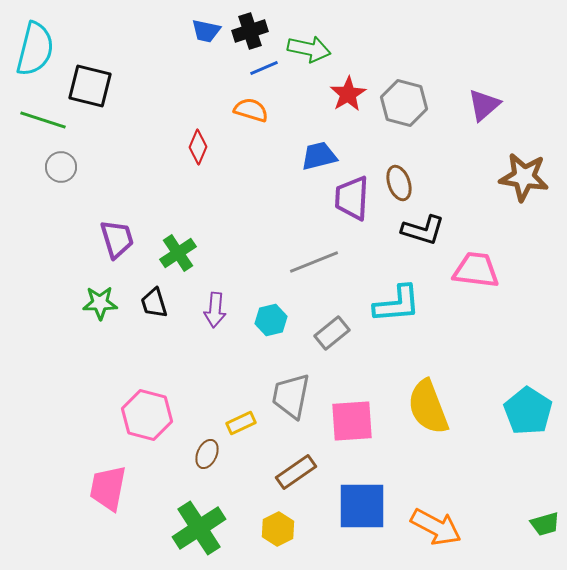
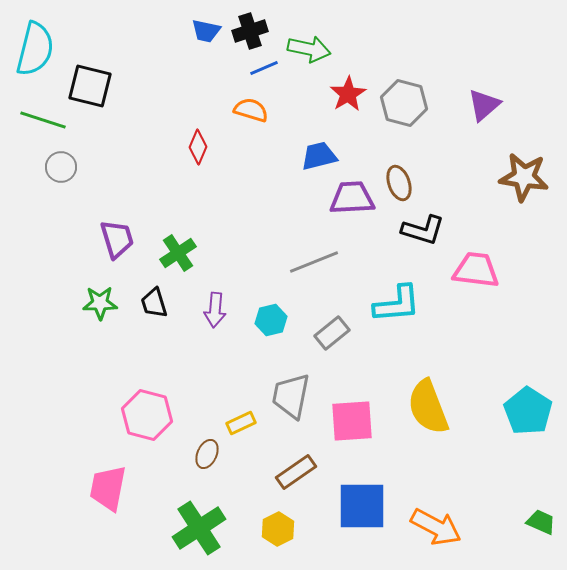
purple trapezoid at (352, 198): rotated 84 degrees clockwise
green trapezoid at (545, 524): moved 4 px left, 2 px up; rotated 140 degrees counterclockwise
